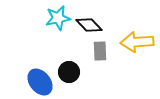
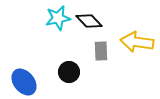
black diamond: moved 4 px up
yellow arrow: rotated 12 degrees clockwise
gray rectangle: moved 1 px right
blue ellipse: moved 16 px left
